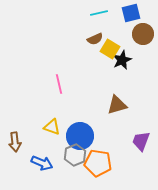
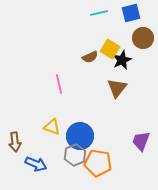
brown circle: moved 4 px down
brown semicircle: moved 5 px left, 18 px down
brown triangle: moved 17 px up; rotated 35 degrees counterclockwise
blue arrow: moved 6 px left, 1 px down
